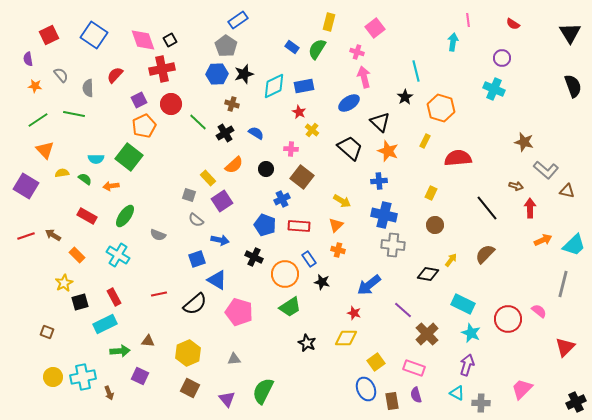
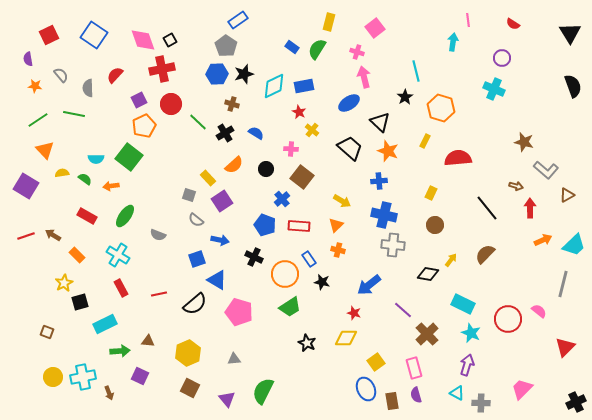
brown triangle at (567, 191): moved 4 px down; rotated 42 degrees counterclockwise
blue cross at (282, 199): rotated 14 degrees counterclockwise
red rectangle at (114, 297): moved 7 px right, 9 px up
pink rectangle at (414, 368): rotated 55 degrees clockwise
